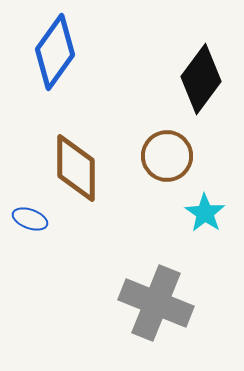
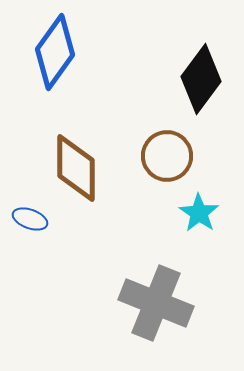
cyan star: moved 6 px left
